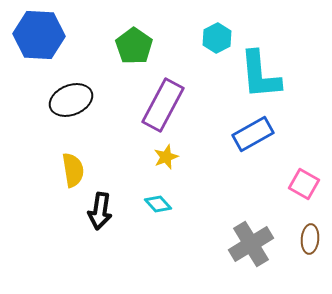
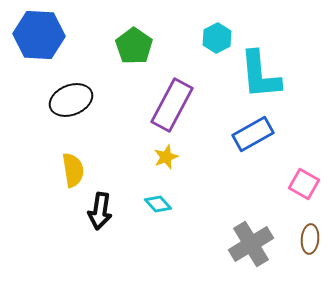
purple rectangle: moved 9 px right
